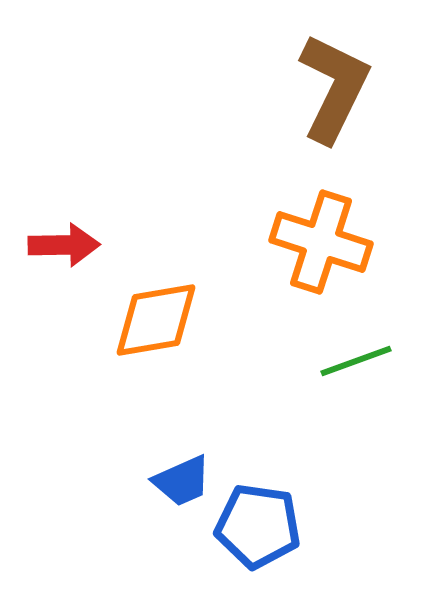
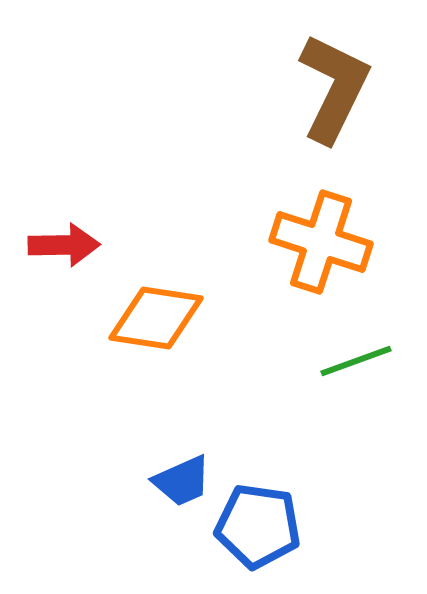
orange diamond: moved 2 px up; rotated 18 degrees clockwise
